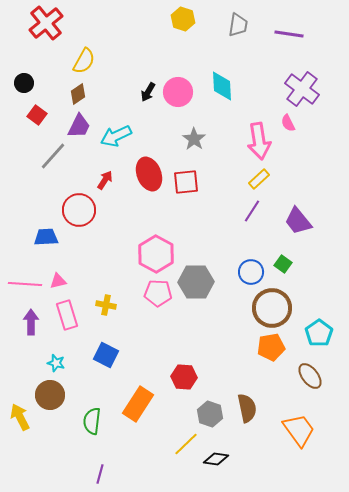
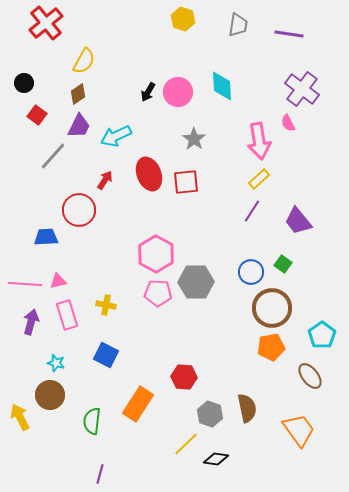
purple arrow at (31, 322): rotated 15 degrees clockwise
cyan pentagon at (319, 333): moved 3 px right, 2 px down
